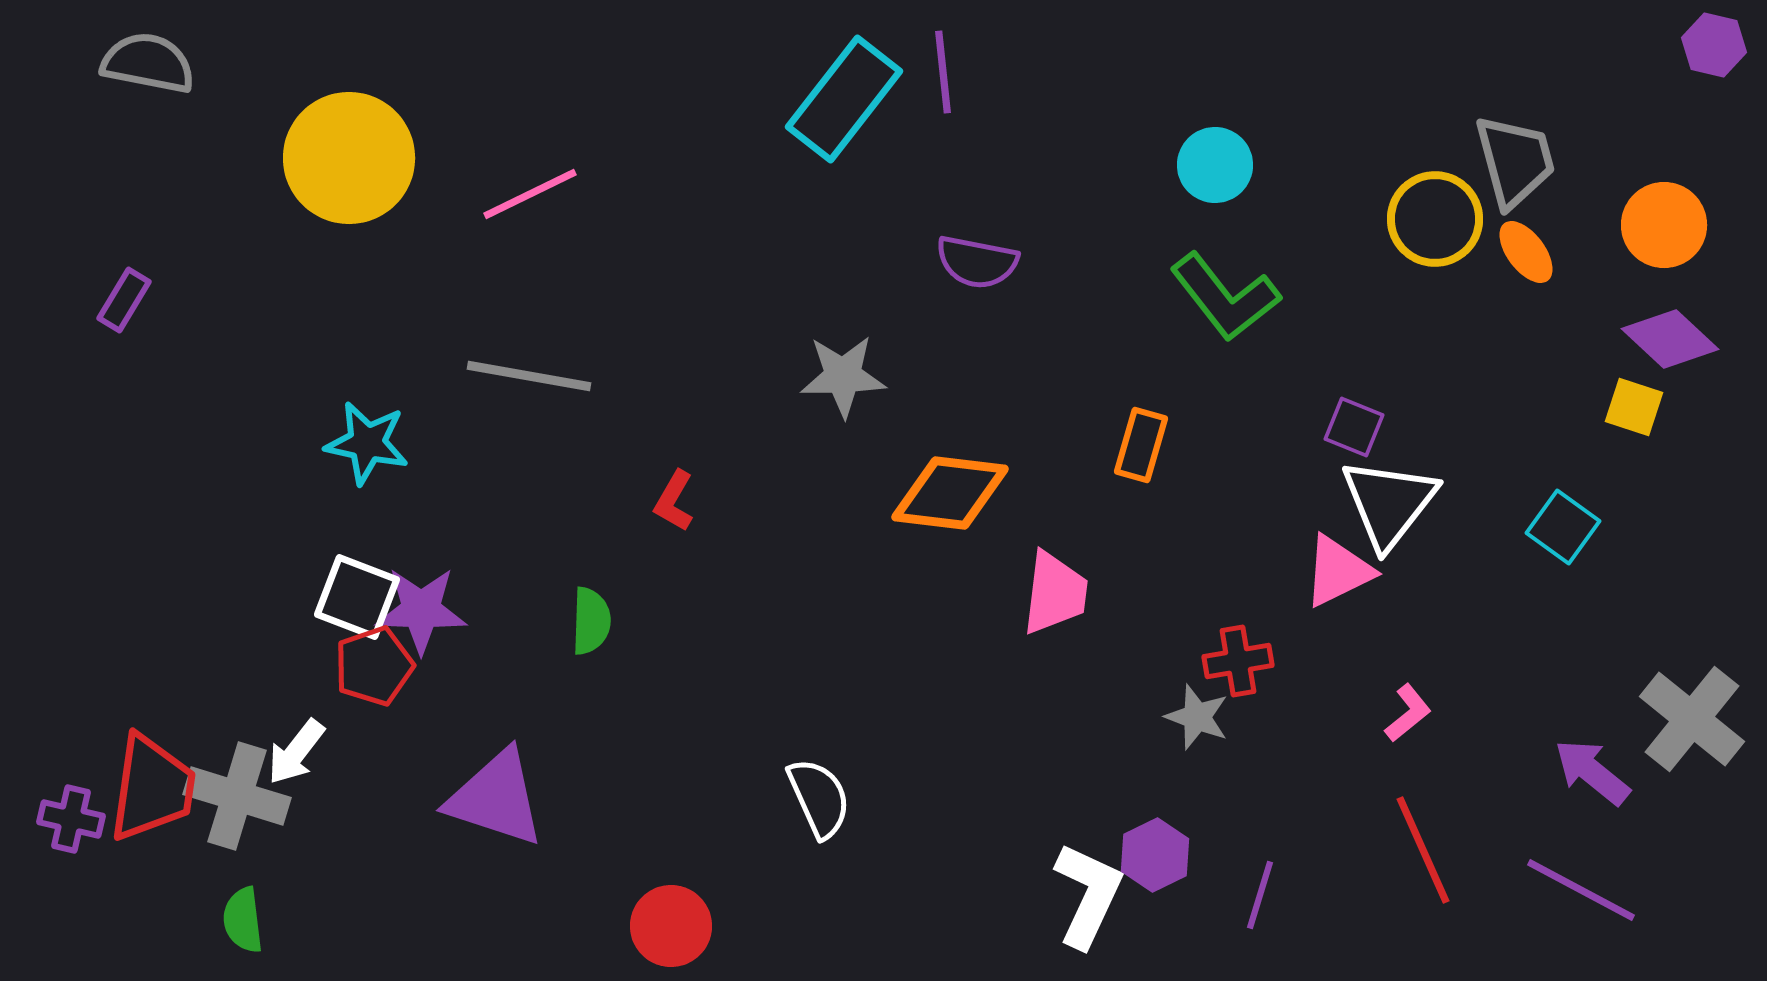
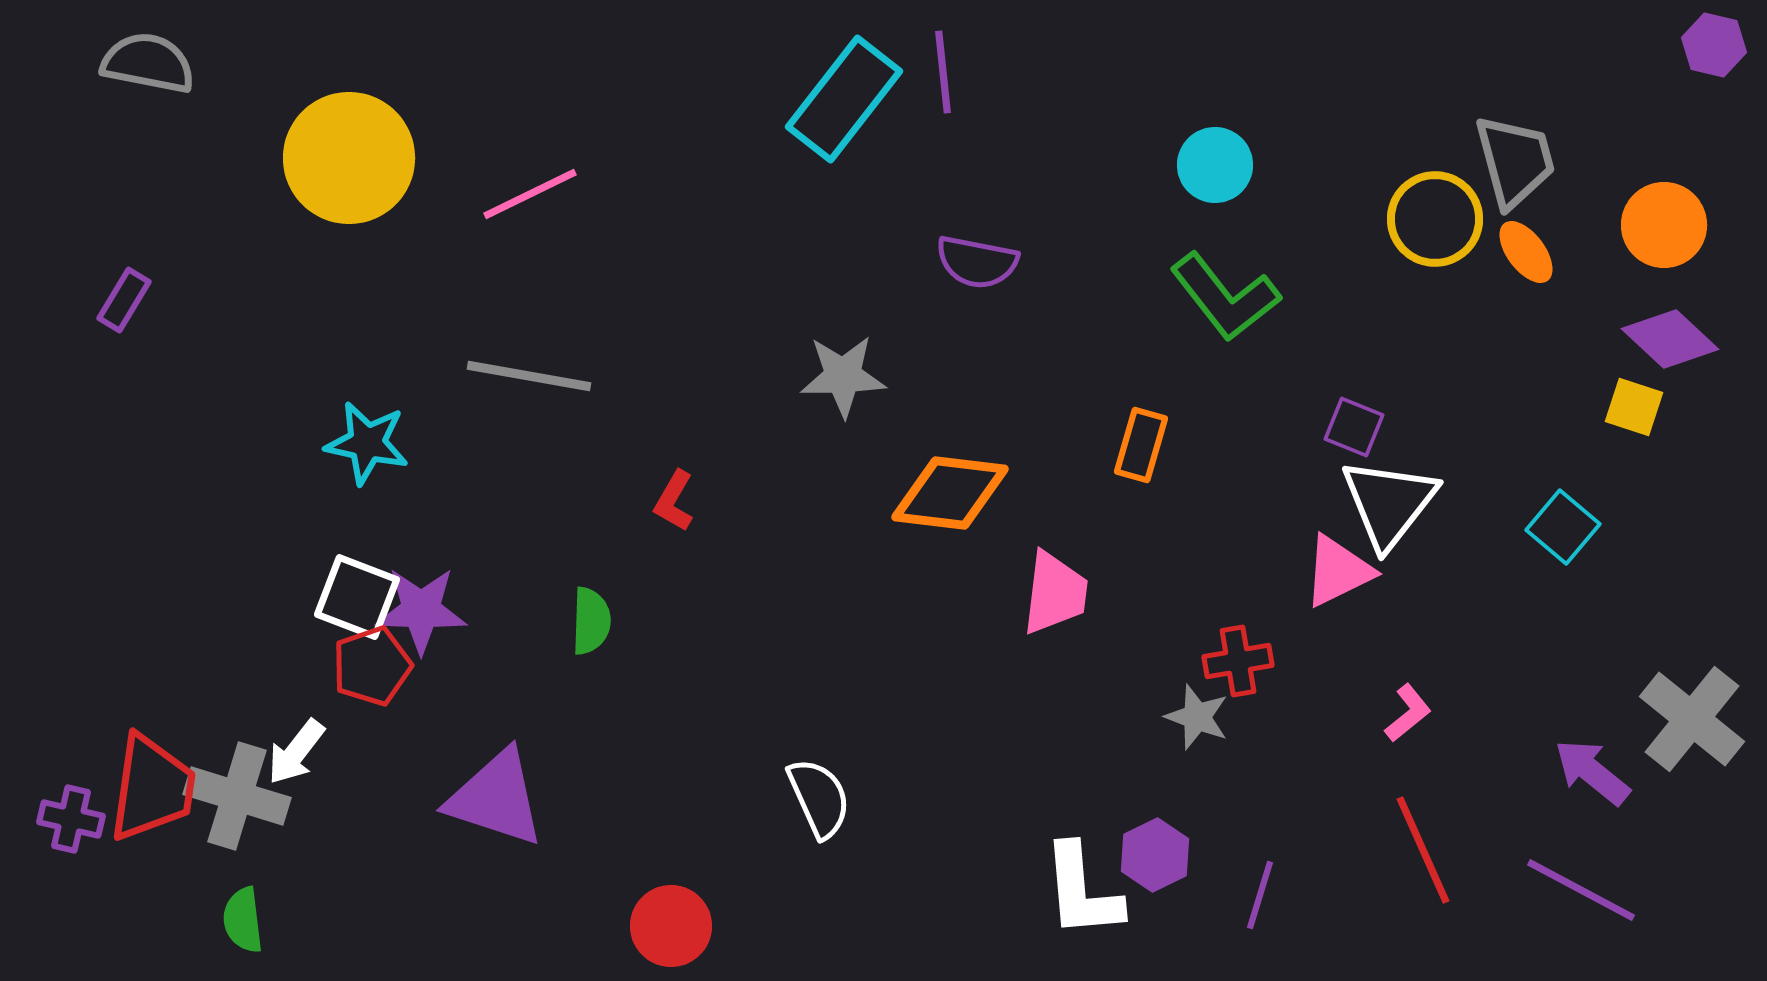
cyan square at (1563, 527): rotated 4 degrees clockwise
red pentagon at (374, 666): moved 2 px left
white L-shape at (1088, 895): moved 6 px left, 4 px up; rotated 150 degrees clockwise
